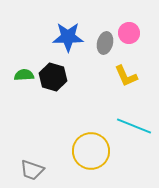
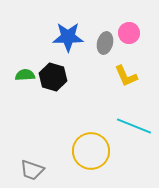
green semicircle: moved 1 px right
